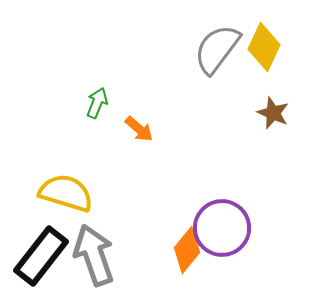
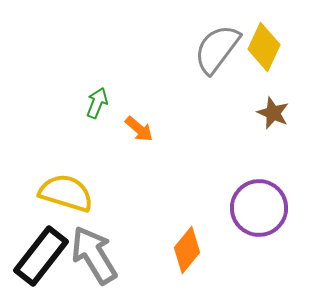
purple circle: moved 37 px right, 20 px up
gray arrow: rotated 12 degrees counterclockwise
